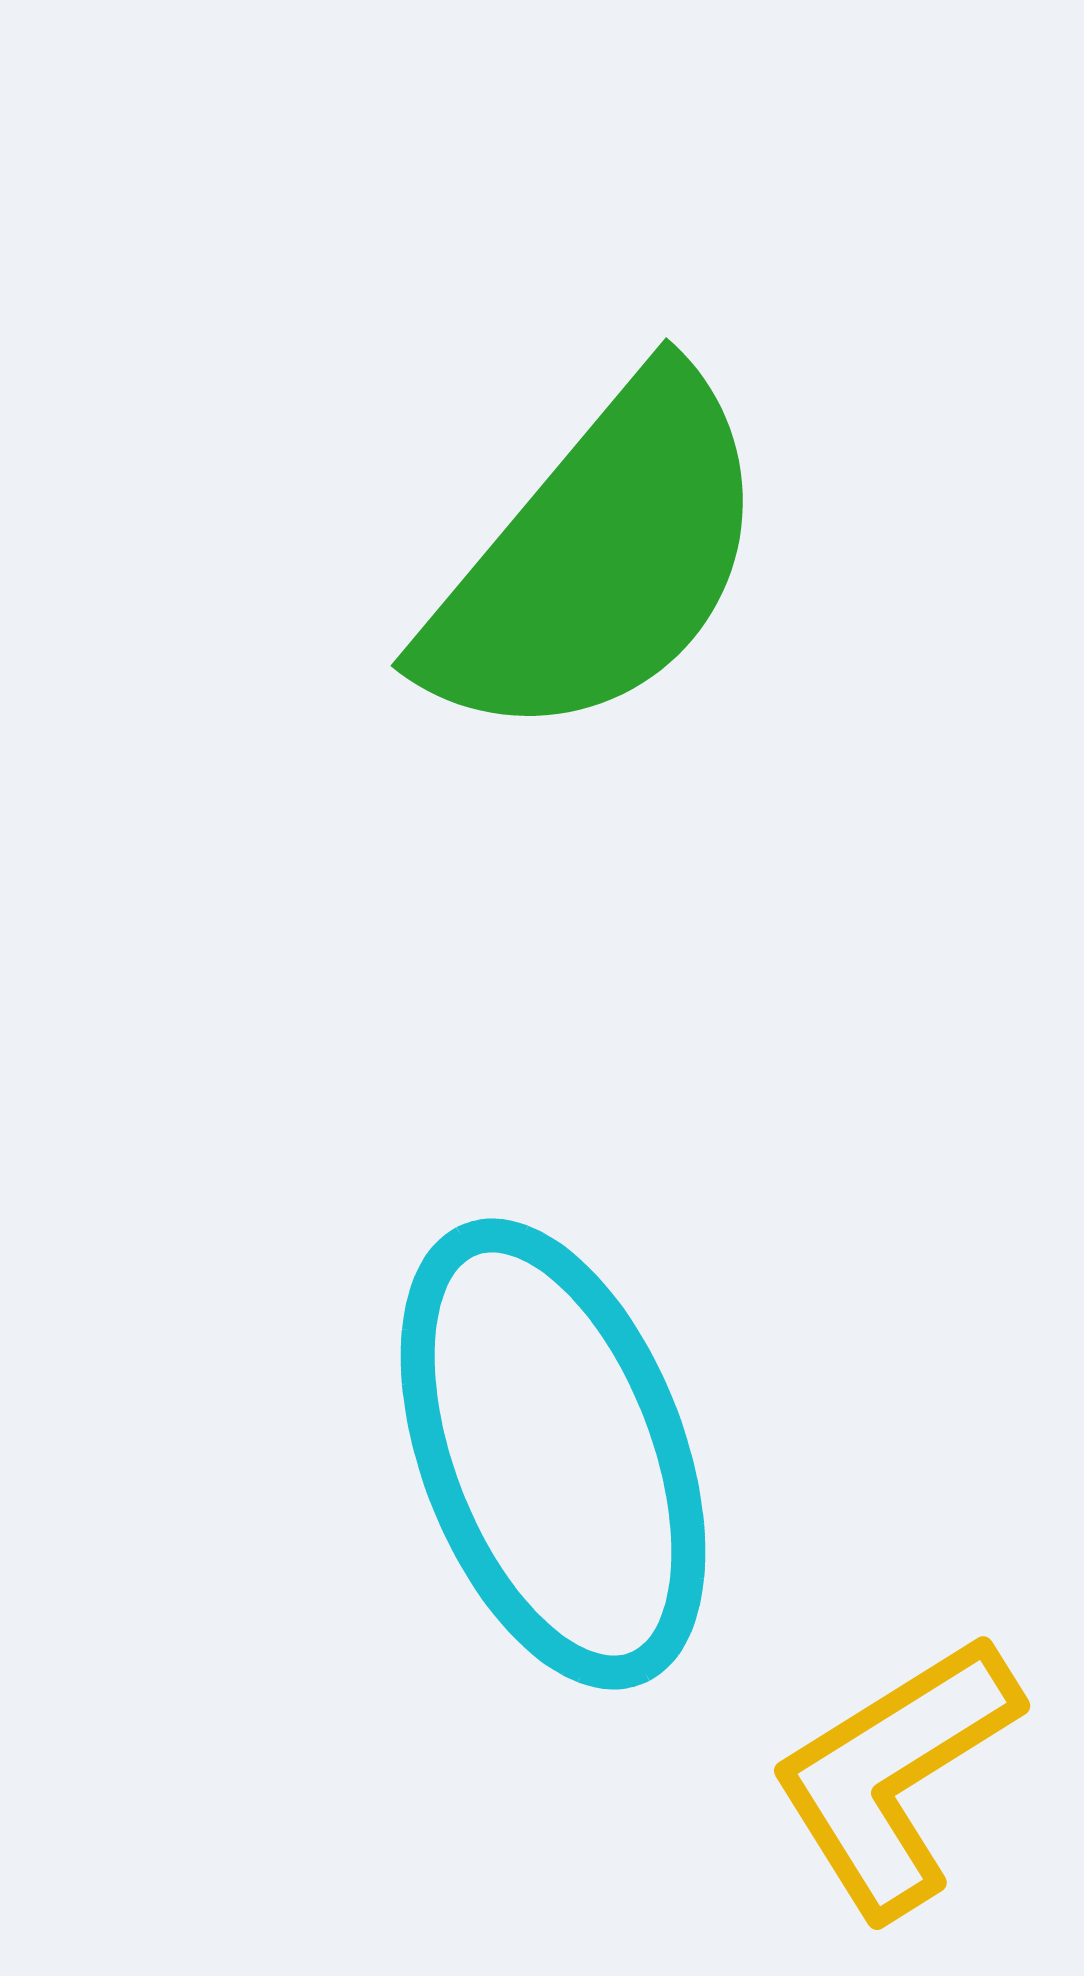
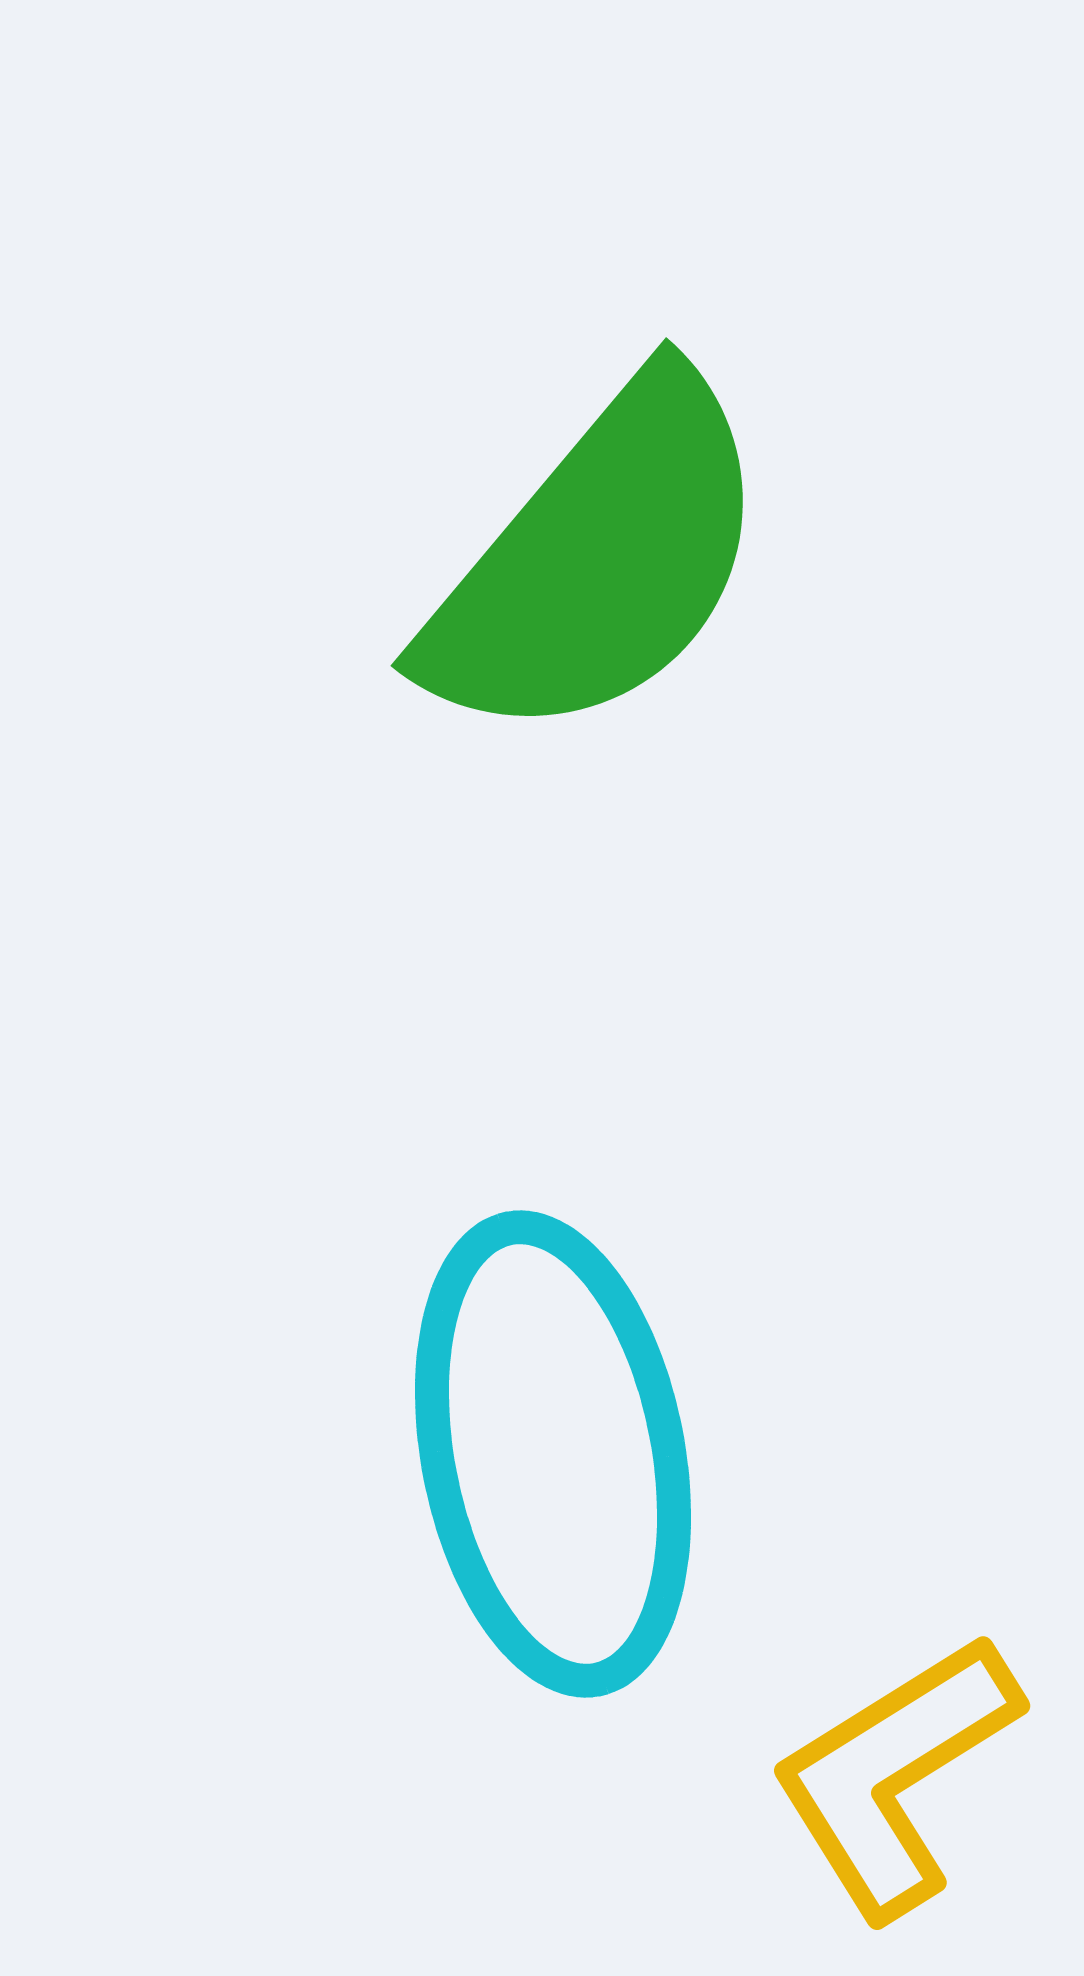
cyan ellipse: rotated 10 degrees clockwise
